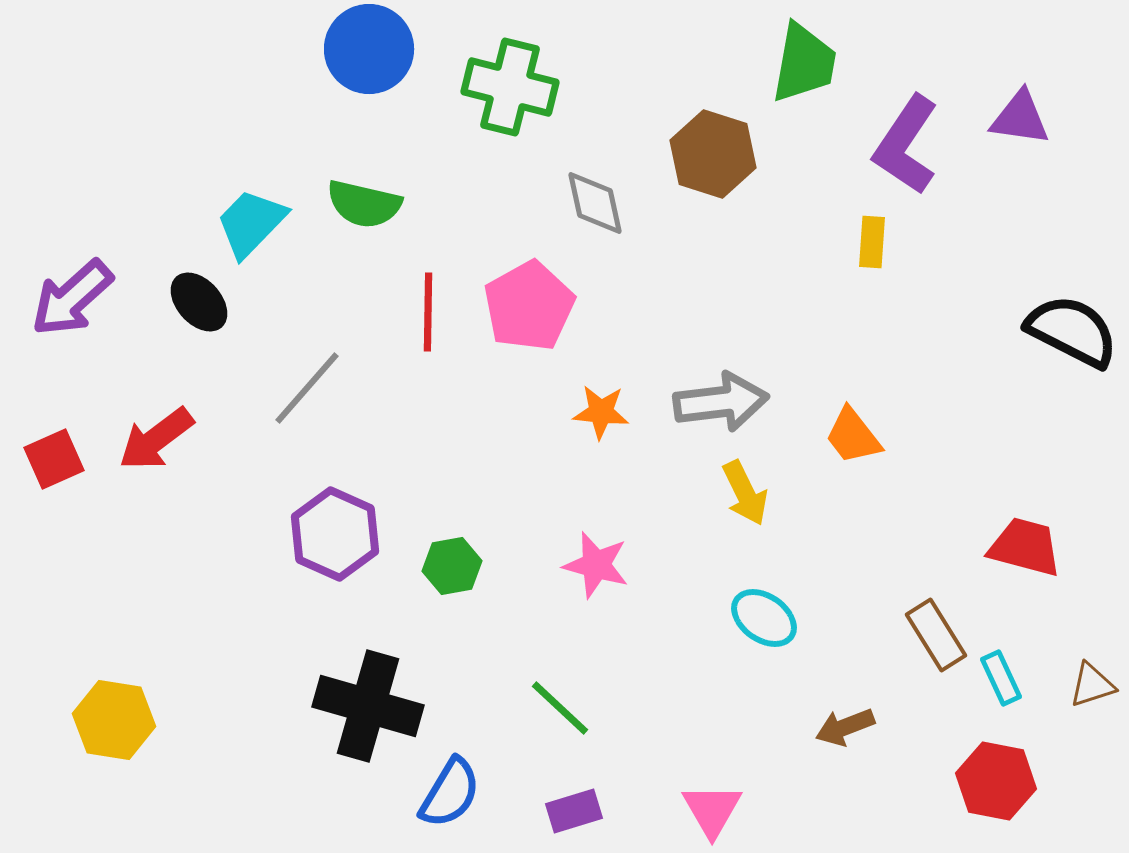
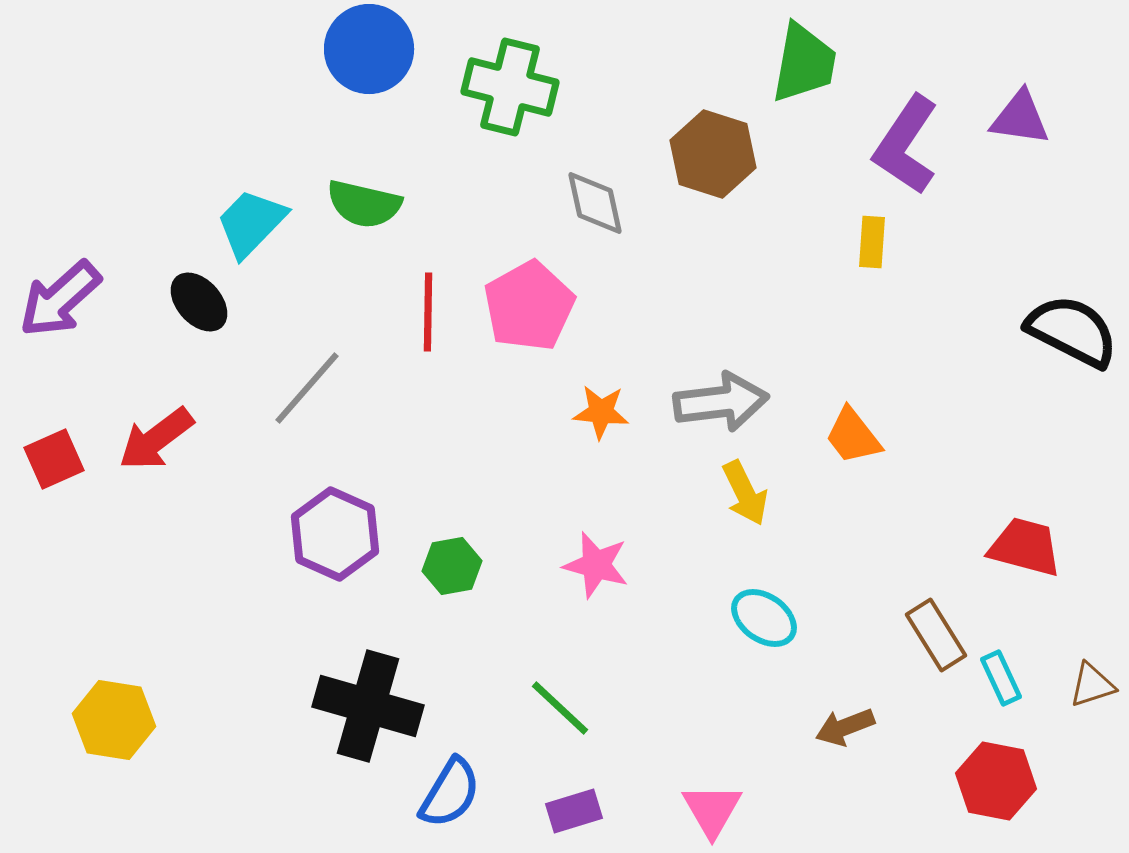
purple arrow: moved 12 px left, 1 px down
